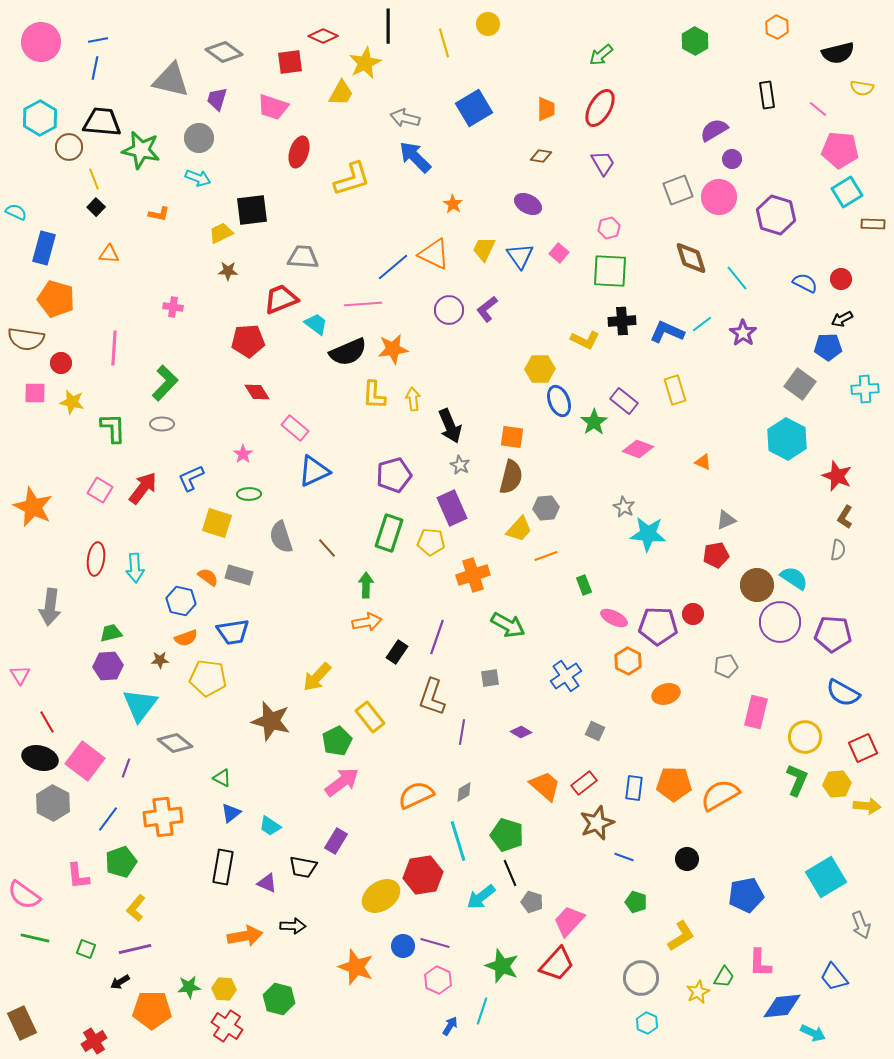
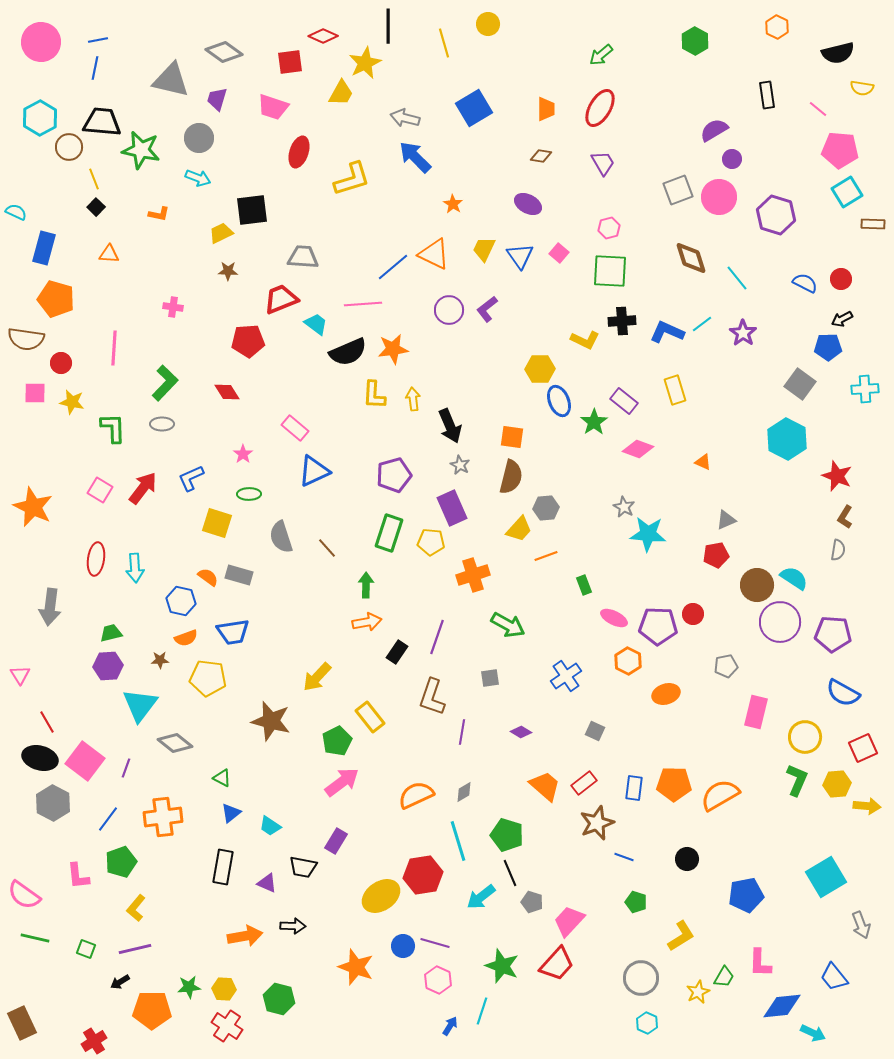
red diamond at (257, 392): moved 30 px left
